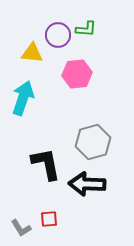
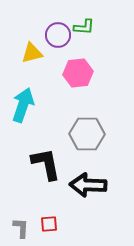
green L-shape: moved 2 px left, 2 px up
yellow triangle: rotated 20 degrees counterclockwise
pink hexagon: moved 1 px right, 1 px up
cyan arrow: moved 7 px down
gray hexagon: moved 6 px left, 8 px up; rotated 16 degrees clockwise
black arrow: moved 1 px right, 1 px down
red square: moved 5 px down
gray L-shape: rotated 145 degrees counterclockwise
